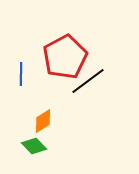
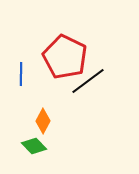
red pentagon: rotated 18 degrees counterclockwise
orange diamond: rotated 30 degrees counterclockwise
